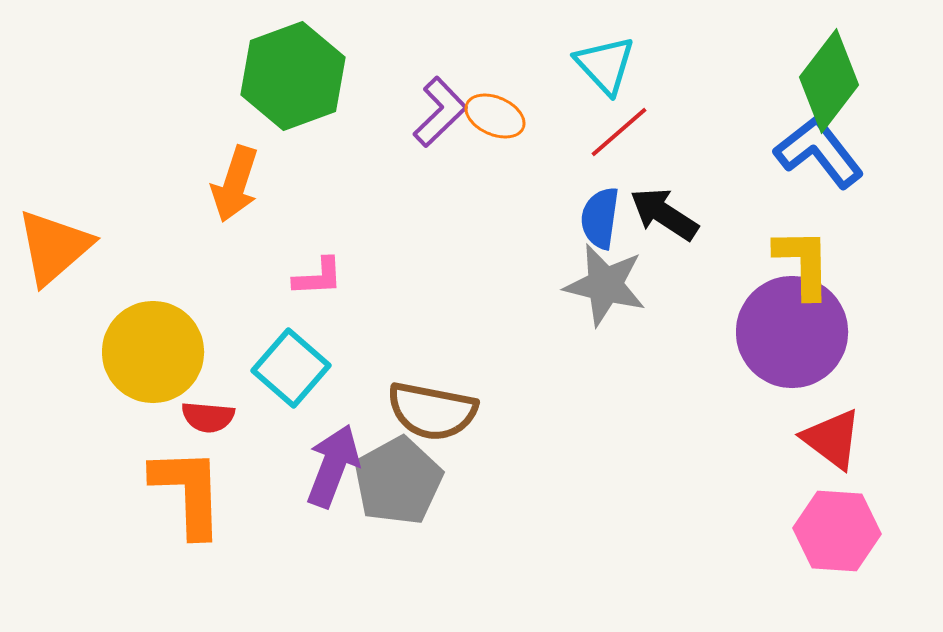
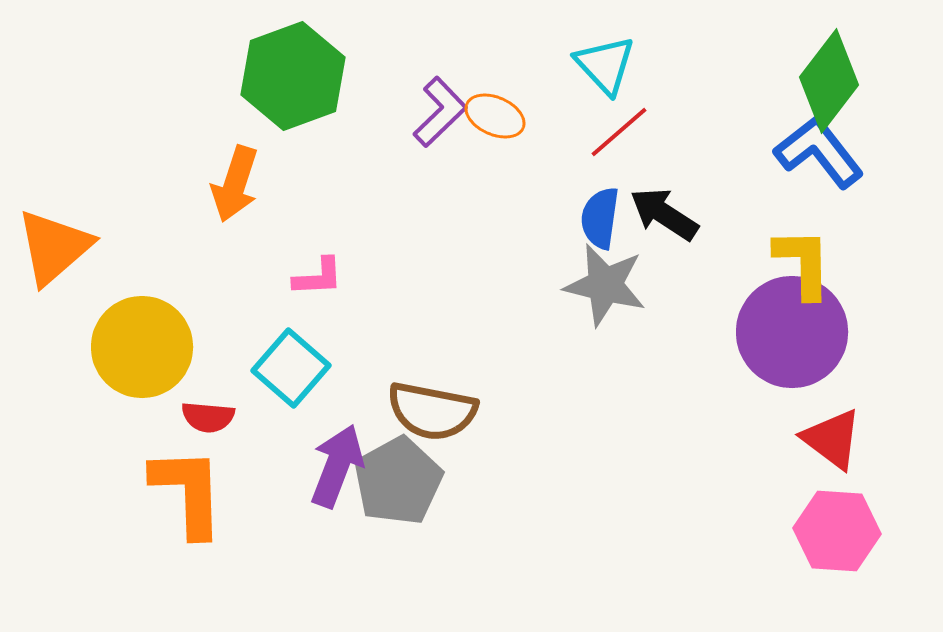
yellow circle: moved 11 px left, 5 px up
purple arrow: moved 4 px right
